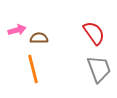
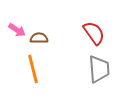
pink arrow: rotated 48 degrees clockwise
gray trapezoid: rotated 16 degrees clockwise
